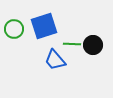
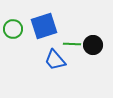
green circle: moved 1 px left
